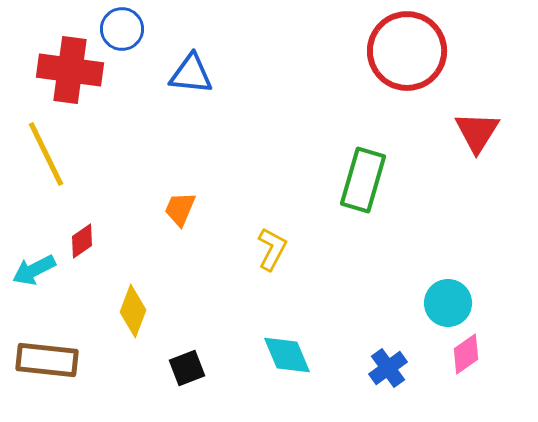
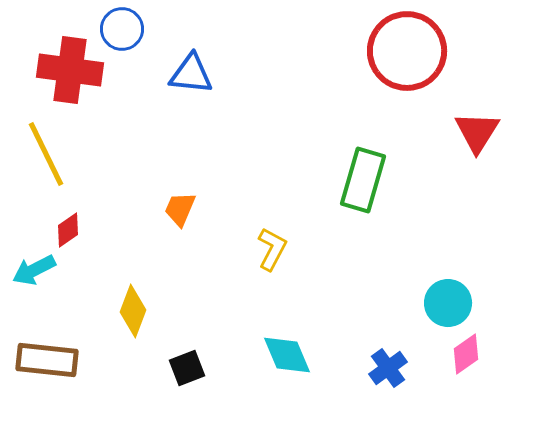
red diamond: moved 14 px left, 11 px up
